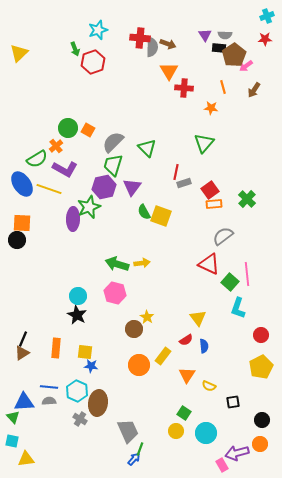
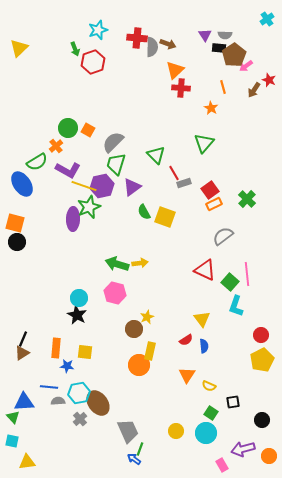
cyan cross at (267, 16): moved 3 px down; rotated 16 degrees counterclockwise
red cross at (140, 38): moved 3 px left
red star at (265, 39): moved 4 px right, 41 px down; rotated 24 degrees clockwise
yellow triangle at (19, 53): moved 5 px up
orange triangle at (169, 71): moved 6 px right, 1 px up; rotated 18 degrees clockwise
red cross at (184, 88): moved 3 px left
orange star at (211, 108): rotated 24 degrees clockwise
green triangle at (147, 148): moved 9 px right, 7 px down
green semicircle at (37, 159): moved 3 px down
green trapezoid at (113, 165): moved 3 px right, 1 px up
purple L-shape at (65, 169): moved 3 px right, 1 px down
red line at (176, 172): moved 2 px left, 1 px down; rotated 42 degrees counterclockwise
purple hexagon at (104, 187): moved 2 px left, 1 px up
purple triangle at (132, 187): rotated 18 degrees clockwise
yellow line at (49, 189): moved 35 px right, 3 px up
orange rectangle at (214, 204): rotated 21 degrees counterclockwise
yellow square at (161, 216): moved 4 px right, 1 px down
orange square at (22, 223): moved 7 px left; rotated 12 degrees clockwise
black circle at (17, 240): moved 2 px down
yellow arrow at (142, 263): moved 2 px left
red triangle at (209, 264): moved 4 px left, 6 px down
cyan circle at (78, 296): moved 1 px right, 2 px down
cyan L-shape at (238, 308): moved 2 px left, 2 px up
yellow star at (147, 317): rotated 16 degrees clockwise
yellow triangle at (198, 318): moved 4 px right, 1 px down
yellow rectangle at (163, 356): moved 13 px left, 5 px up; rotated 24 degrees counterclockwise
blue star at (91, 366): moved 24 px left
yellow pentagon at (261, 367): moved 1 px right, 7 px up
cyan hexagon at (77, 391): moved 2 px right, 2 px down; rotated 25 degrees clockwise
gray semicircle at (49, 401): moved 9 px right
brown ellipse at (98, 403): rotated 45 degrees counterclockwise
green square at (184, 413): moved 27 px right
gray cross at (80, 419): rotated 16 degrees clockwise
orange circle at (260, 444): moved 9 px right, 12 px down
purple arrow at (237, 453): moved 6 px right, 4 px up
yellow triangle at (26, 459): moved 1 px right, 3 px down
blue arrow at (134, 459): rotated 96 degrees counterclockwise
